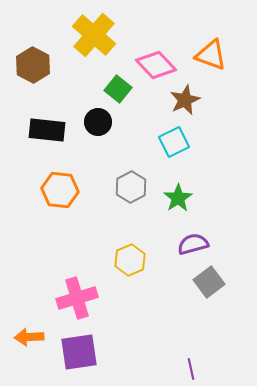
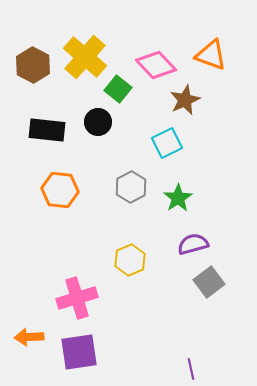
yellow cross: moved 9 px left, 22 px down
cyan square: moved 7 px left, 1 px down
